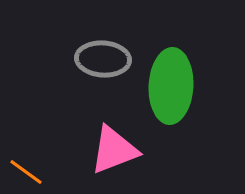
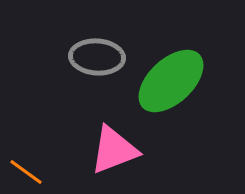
gray ellipse: moved 6 px left, 2 px up
green ellipse: moved 5 px up; rotated 44 degrees clockwise
